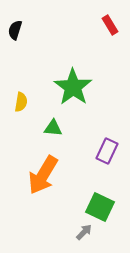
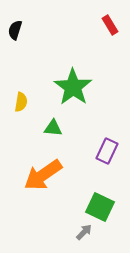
orange arrow: rotated 24 degrees clockwise
